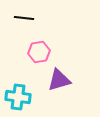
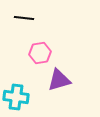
pink hexagon: moved 1 px right, 1 px down
cyan cross: moved 2 px left
